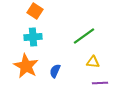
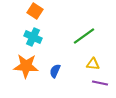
cyan cross: rotated 30 degrees clockwise
yellow triangle: moved 2 px down
orange star: rotated 25 degrees counterclockwise
purple line: rotated 14 degrees clockwise
